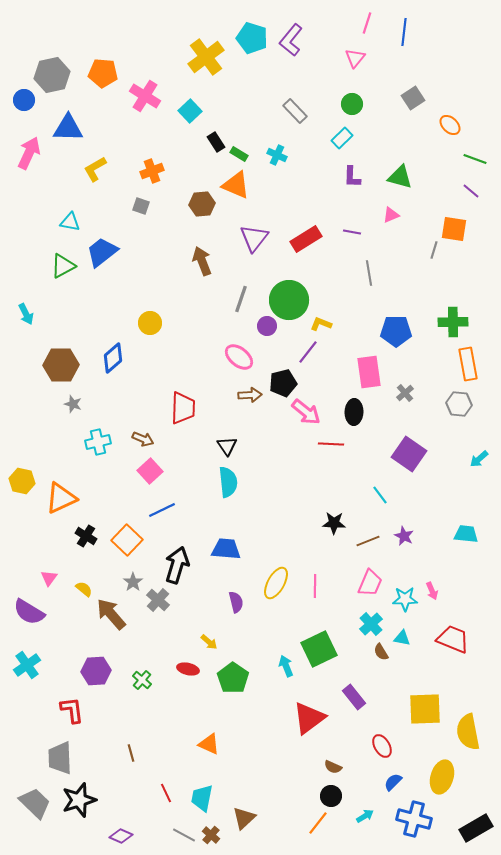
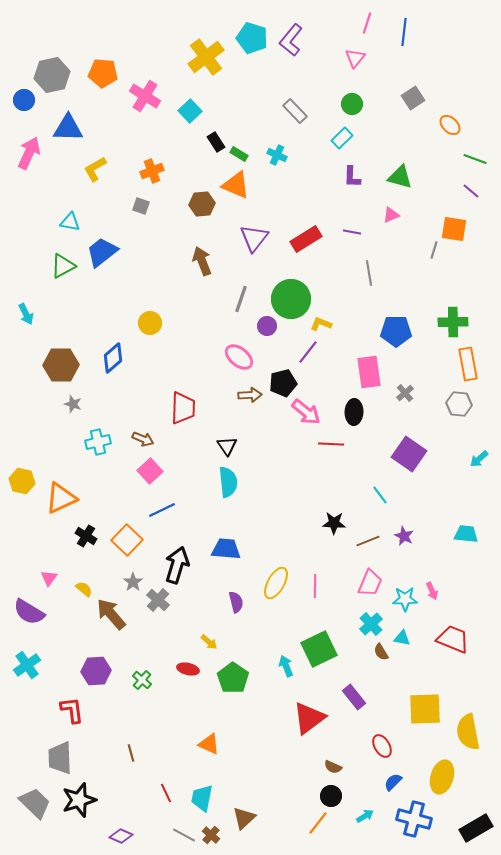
green circle at (289, 300): moved 2 px right, 1 px up
